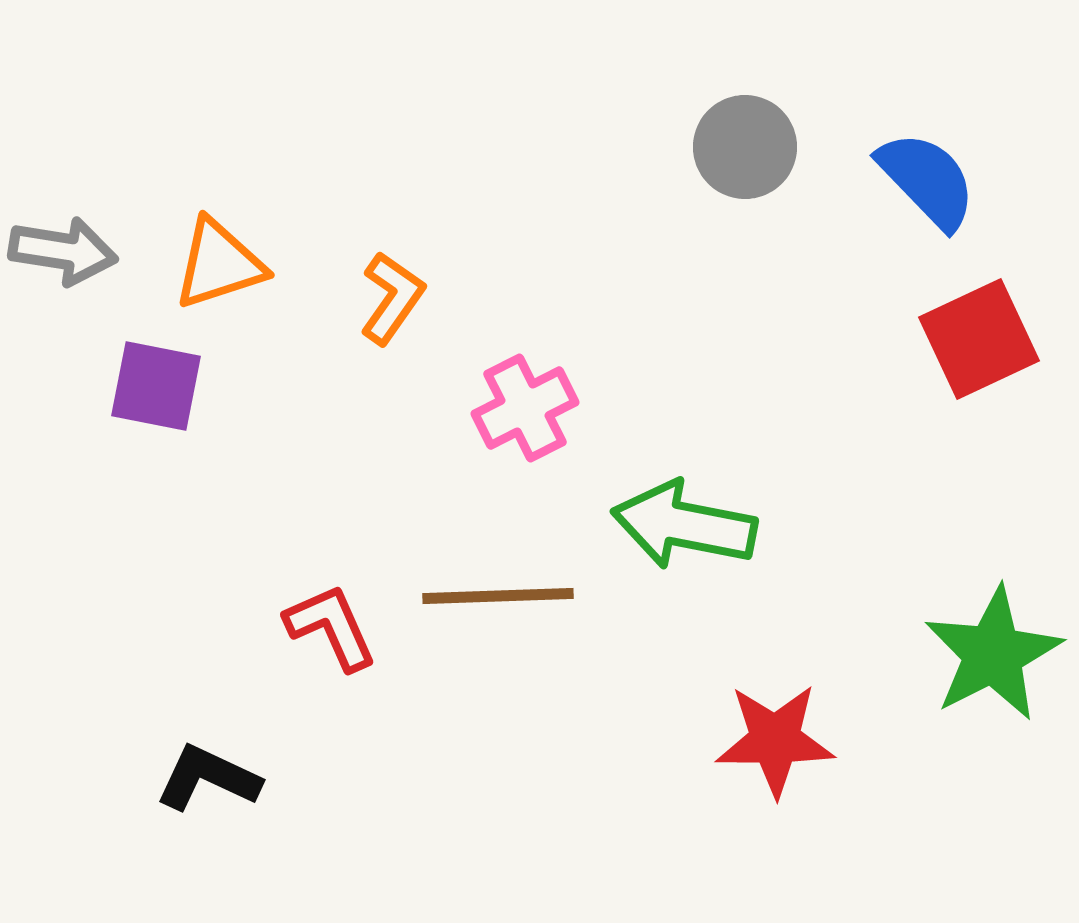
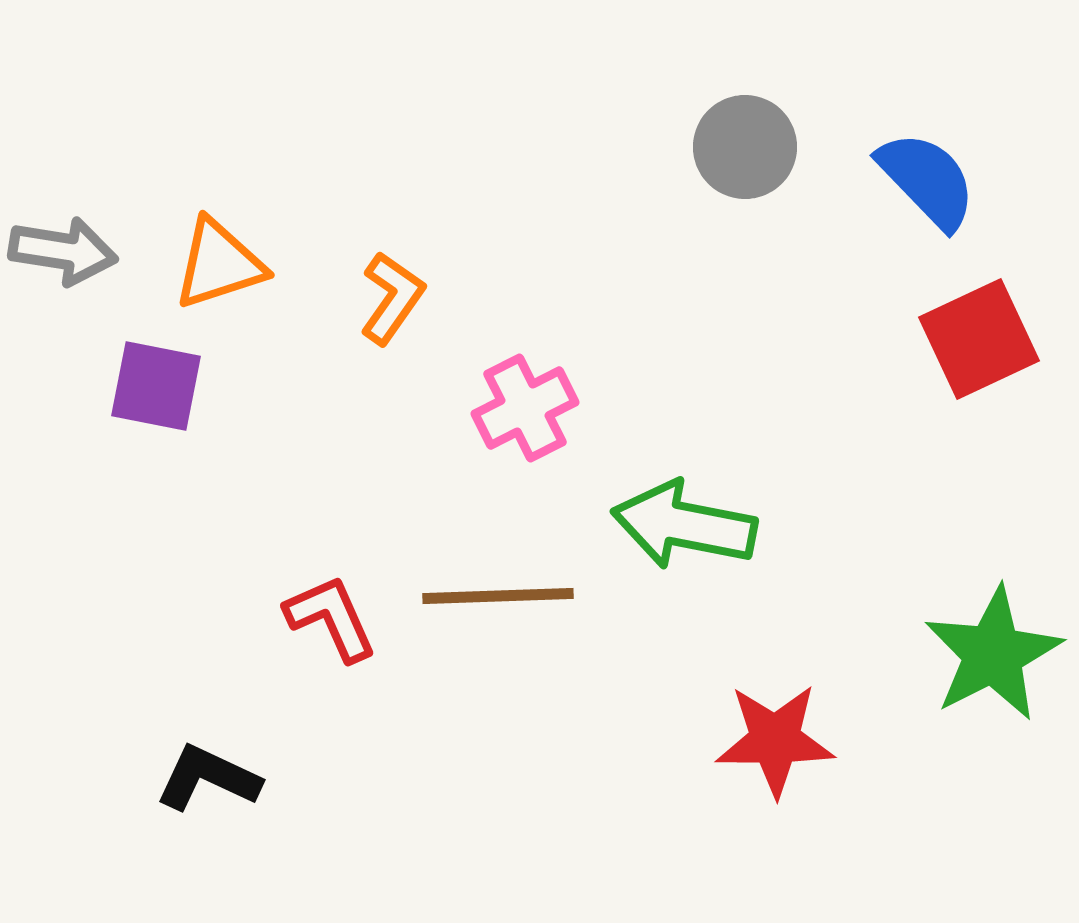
red L-shape: moved 9 px up
